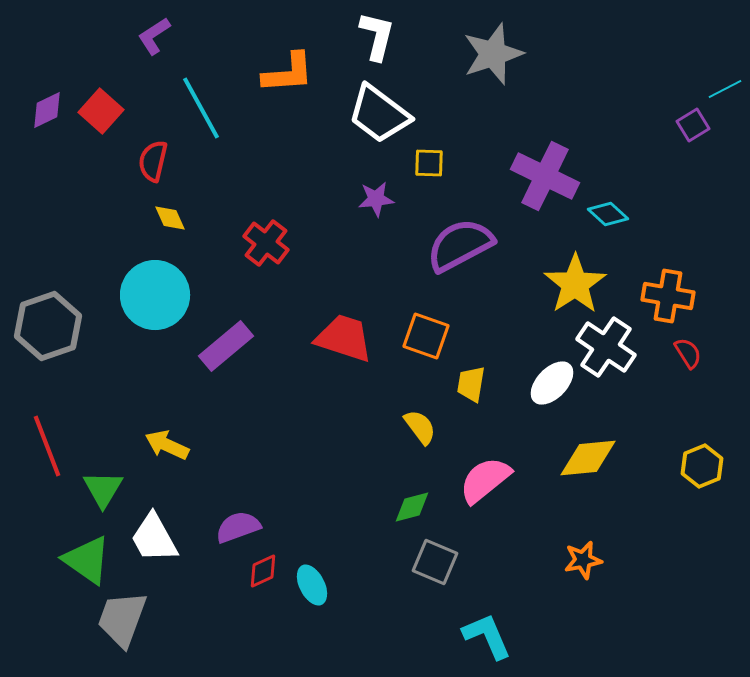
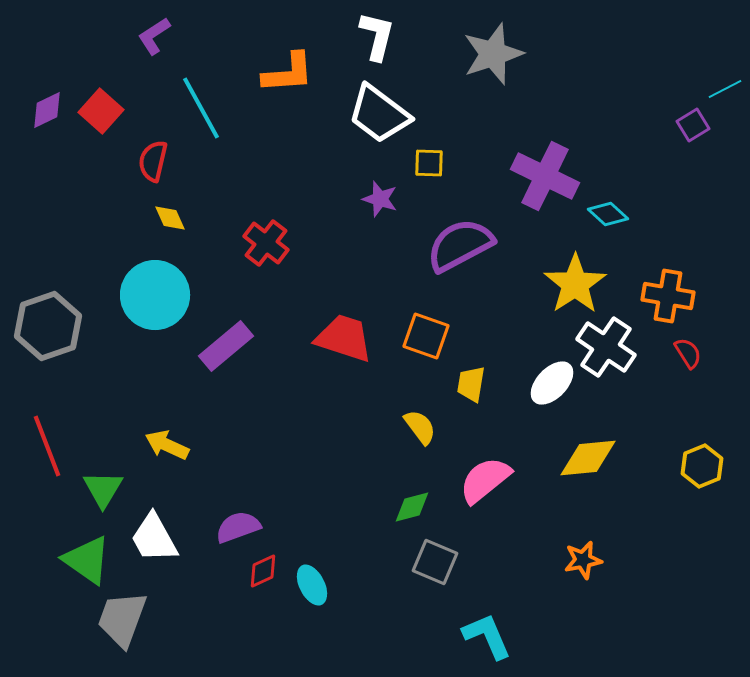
purple star at (376, 199): moved 4 px right; rotated 24 degrees clockwise
